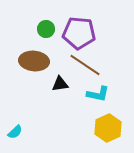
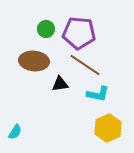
cyan semicircle: rotated 14 degrees counterclockwise
